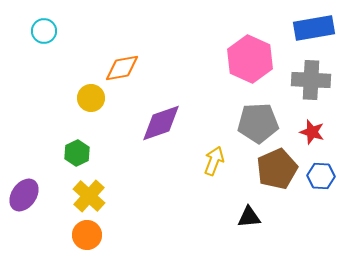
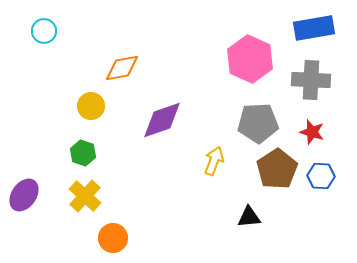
yellow circle: moved 8 px down
purple diamond: moved 1 px right, 3 px up
green hexagon: moved 6 px right; rotated 15 degrees counterclockwise
brown pentagon: rotated 9 degrees counterclockwise
yellow cross: moved 4 px left
orange circle: moved 26 px right, 3 px down
